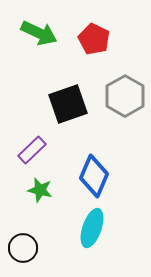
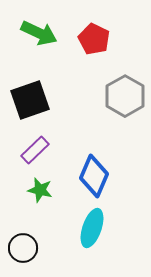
black square: moved 38 px left, 4 px up
purple rectangle: moved 3 px right
